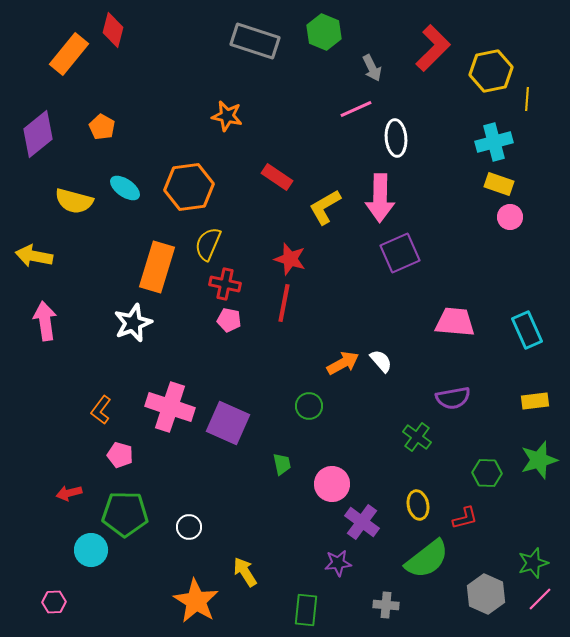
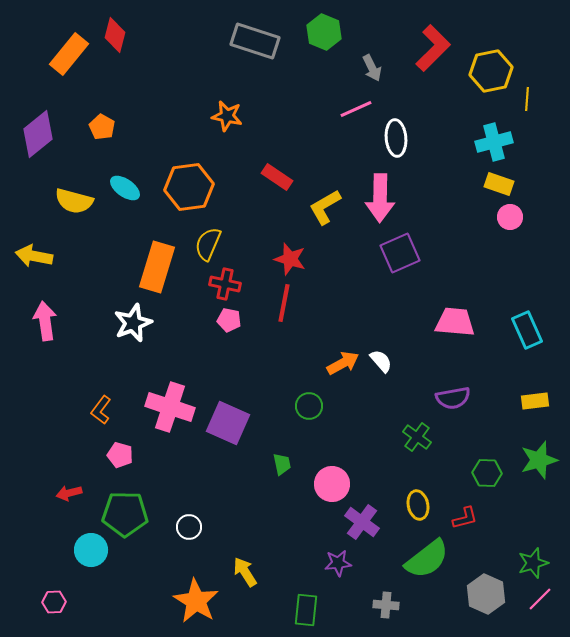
red diamond at (113, 30): moved 2 px right, 5 px down
